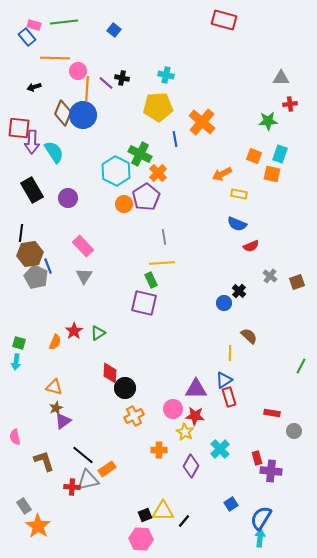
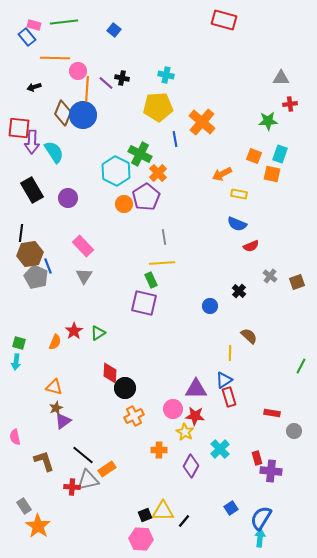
blue circle at (224, 303): moved 14 px left, 3 px down
blue square at (231, 504): moved 4 px down
